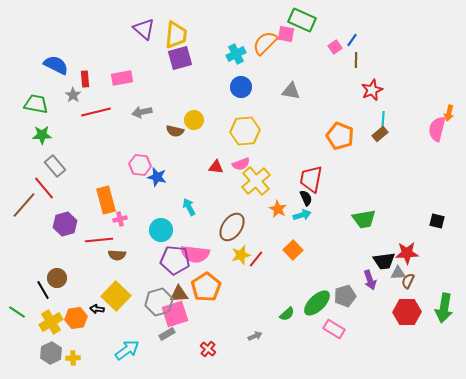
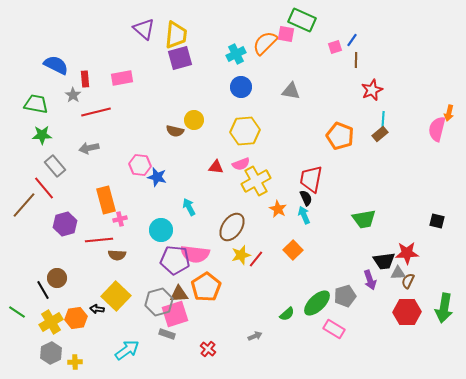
pink square at (335, 47): rotated 16 degrees clockwise
gray arrow at (142, 112): moved 53 px left, 36 px down
yellow cross at (256, 181): rotated 12 degrees clockwise
cyan arrow at (302, 215): moved 2 px right; rotated 96 degrees counterclockwise
gray rectangle at (167, 334): rotated 49 degrees clockwise
yellow cross at (73, 358): moved 2 px right, 4 px down
